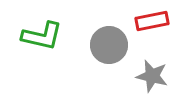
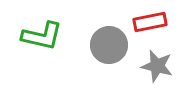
red rectangle: moved 2 px left, 1 px down
gray star: moved 5 px right, 10 px up
